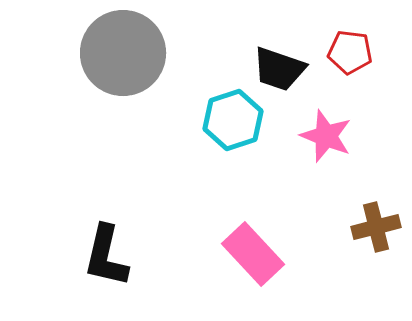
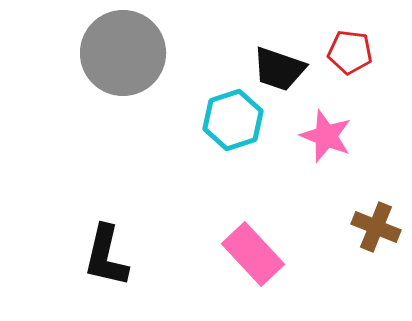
brown cross: rotated 36 degrees clockwise
